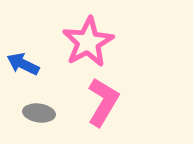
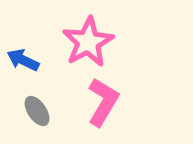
blue arrow: moved 4 px up
gray ellipse: moved 2 px left, 2 px up; rotated 48 degrees clockwise
